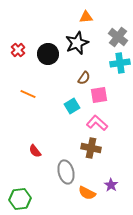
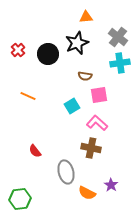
brown semicircle: moved 1 px right, 2 px up; rotated 64 degrees clockwise
orange line: moved 2 px down
